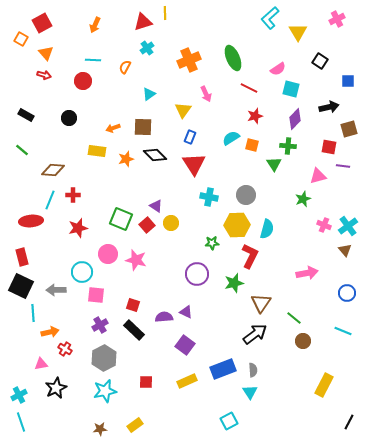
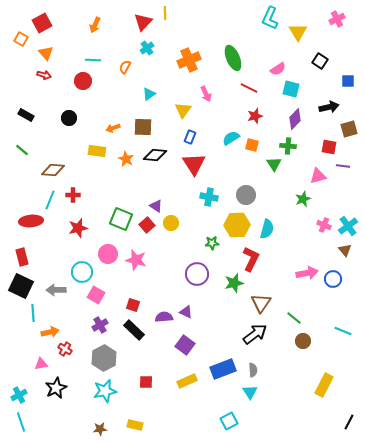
cyan L-shape at (270, 18): rotated 25 degrees counterclockwise
red triangle at (143, 22): rotated 30 degrees counterclockwise
black diamond at (155, 155): rotated 40 degrees counterclockwise
orange star at (126, 159): rotated 28 degrees counterclockwise
red L-shape at (250, 256): moved 1 px right, 3 px down
blue circle at (347, 293): moved 14 px left, 14 px up
pink square at (96, 295): rotated 24 degrees clockwise
yellow rectangle at (135, 425): rotated 49 degrees clockwise
